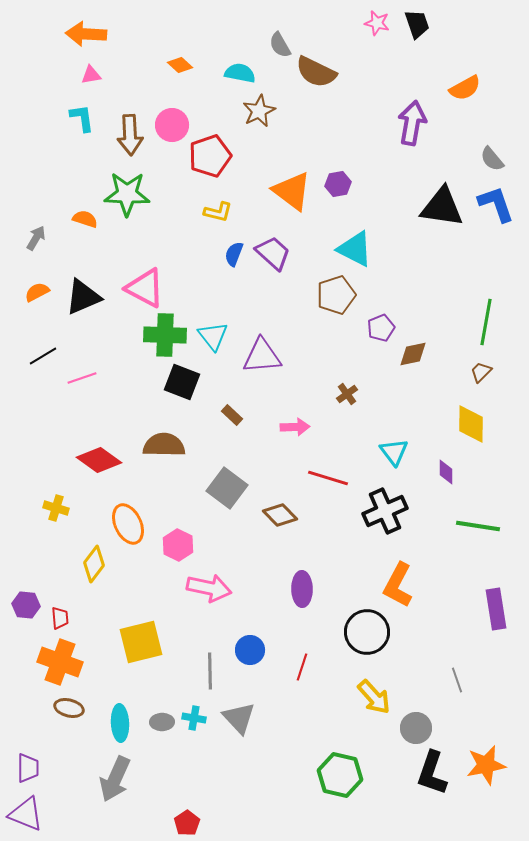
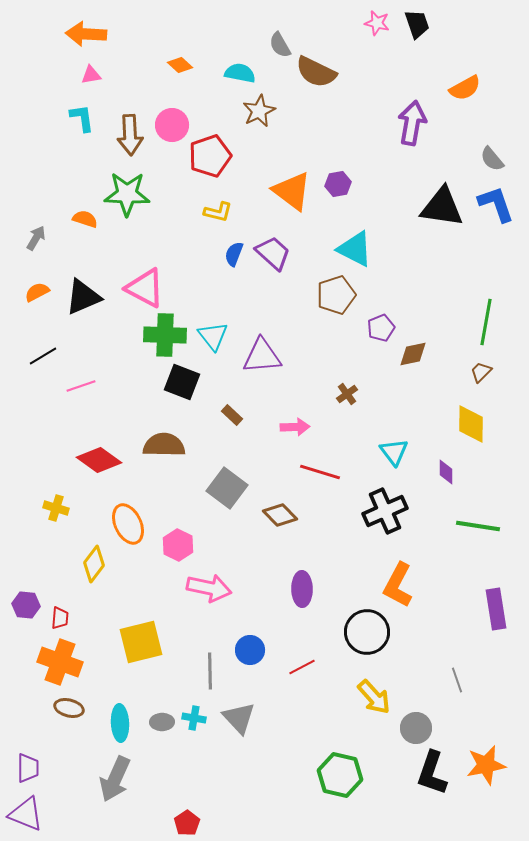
pink line at (82, 378): moved 1 px left, 8 px down
red line at (328, 478): moved 8 px left, 6 px up
red trapezoid at (60, 618): rotated 10 degrees clockwise
red line at (302, 667): rotated 44 degrees clockwise
